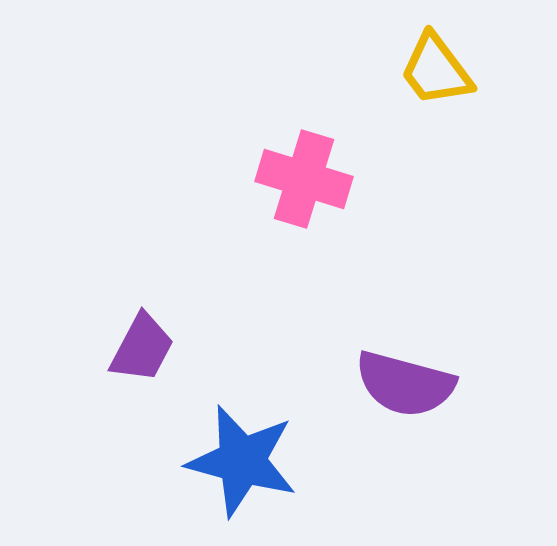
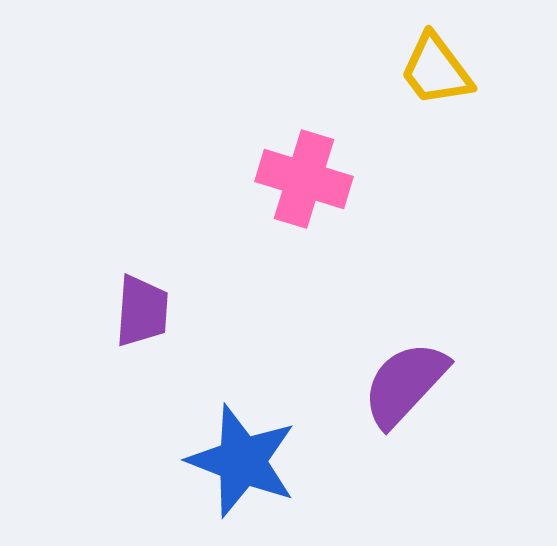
purple trapezoid: moved 37 px up; rotated 24 degrees counterclockwise
purple semicircle: rotated 118 degrees clockwise
blue star: rotated 6 degrees clockwise
